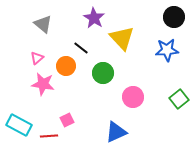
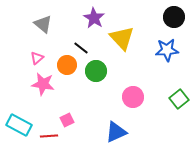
orange circle: moved 1 px right, 1 px up
green circle: moved 7 px left, 2 px up
